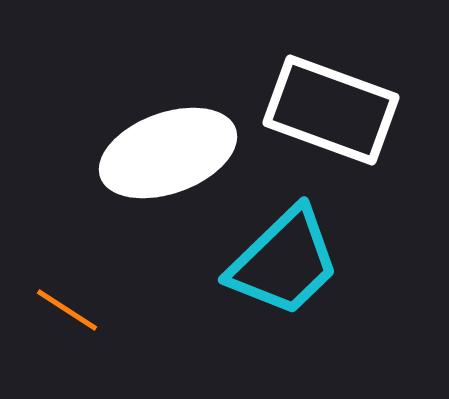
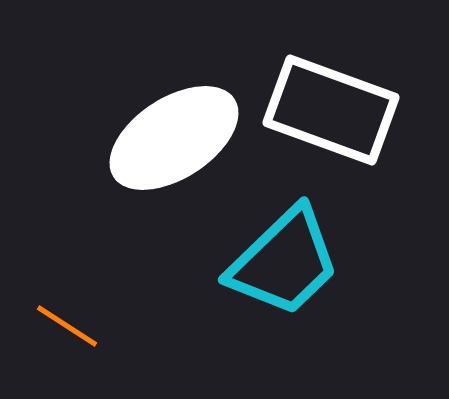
white ellipse: moved 6 px right, 15 px up; rotated 13 degrees counterclockwise
orange line: moved 16 px down
